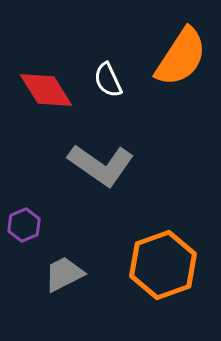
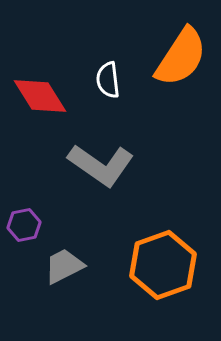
white semicircle: rotated 18 degrees clockwise
red diamond: moved 6 px left, 6 px down
purple hexagon: rotated 12 degrees clockwise
gray trapezoid: moved 8 px up
